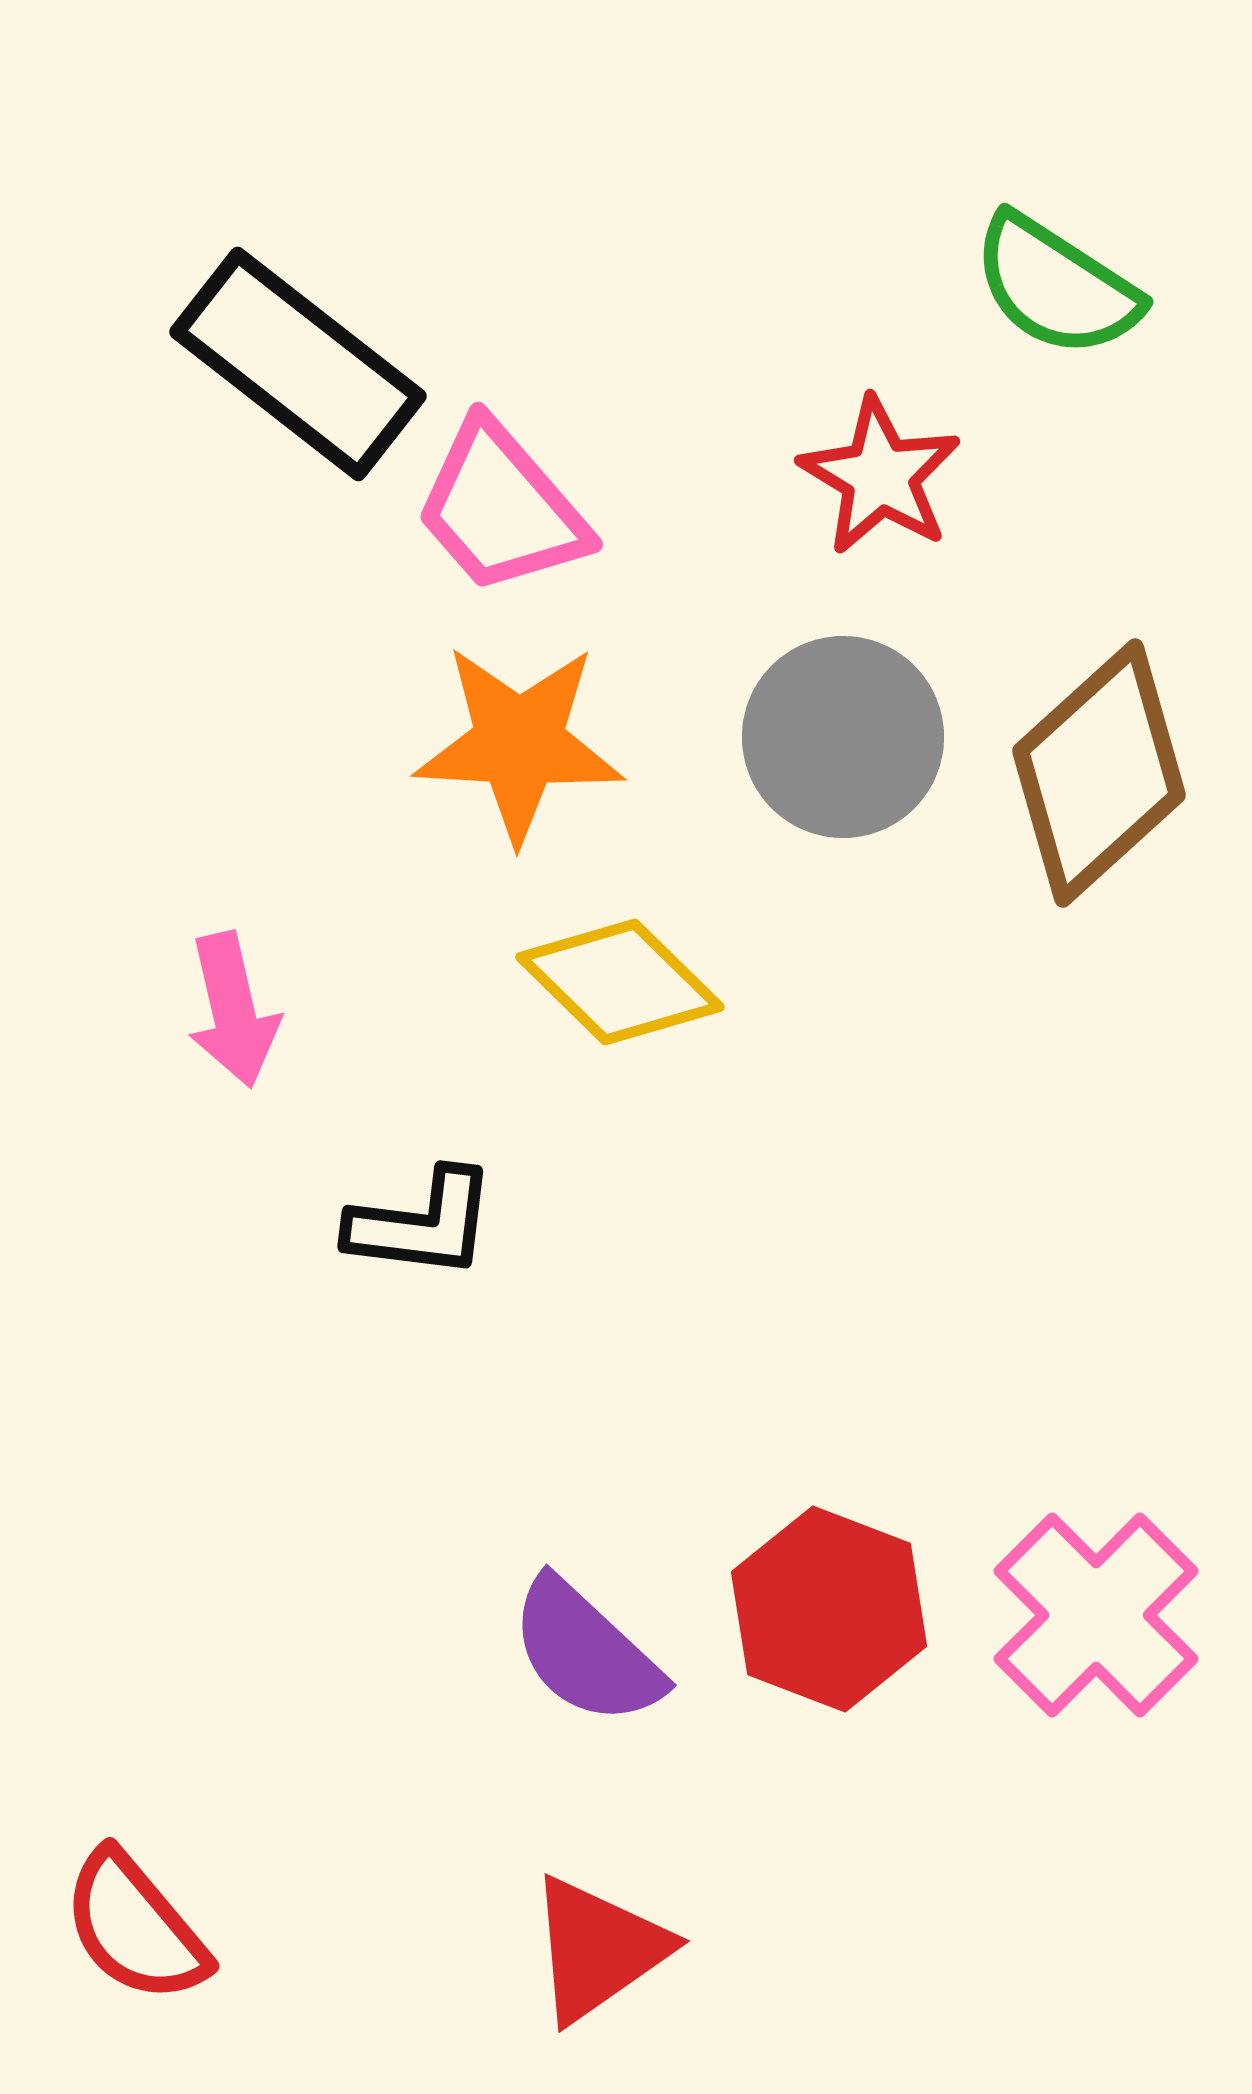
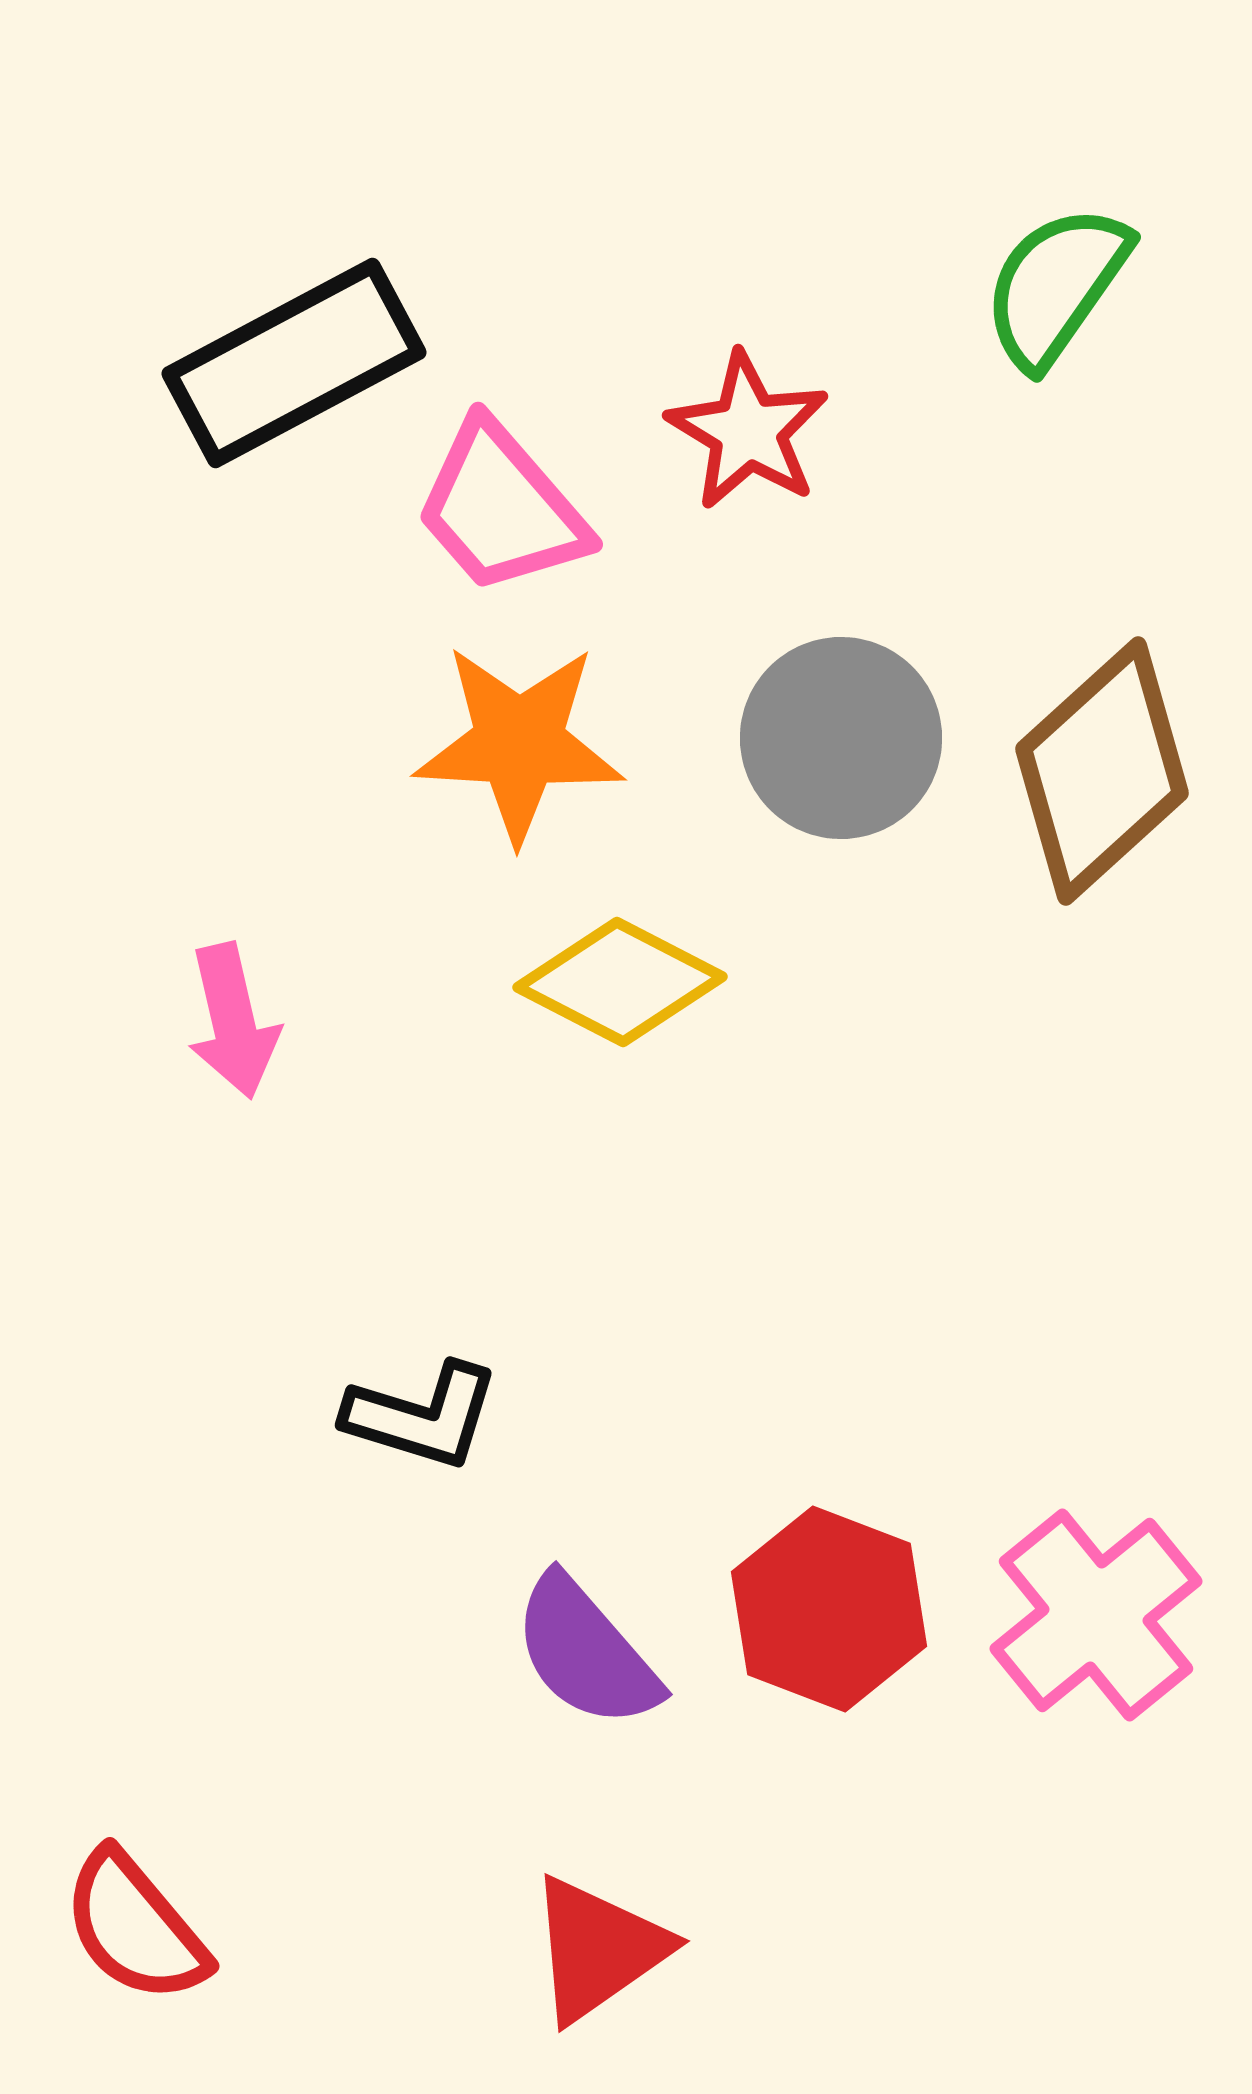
green semicircle: rotated 92 degrees clockwise
black rectangle: moved 4 px left, 1 px up; rotated 66 degrees counterclockwise
red star: moved 132 px left, 45 px up
gray circle: moved 2 px left, 1 px down
brown diamond: moved 3 px right, 2 px up
yellow diamond: rotated 17 degrees counterclockwise
pink arrow: moved 11 px down
black L-shape: moved 192 px down; rotated 10 degrees clockwise
pink cross: rotated 6 degrees clockwise
purple semicircle: rotated 6 degrees clockwise
